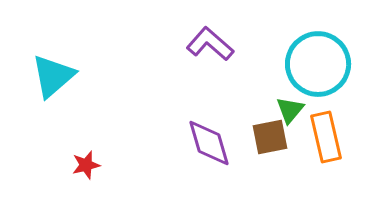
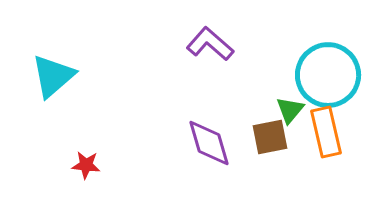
cyan circle: moved 10 px right, 11 px down
orange rectangle: moved 5 px up
red star: rotated 20 degrees clockwise
